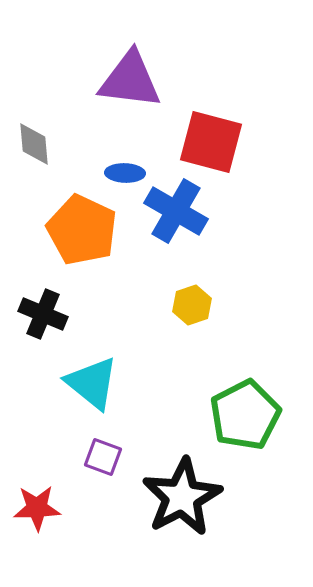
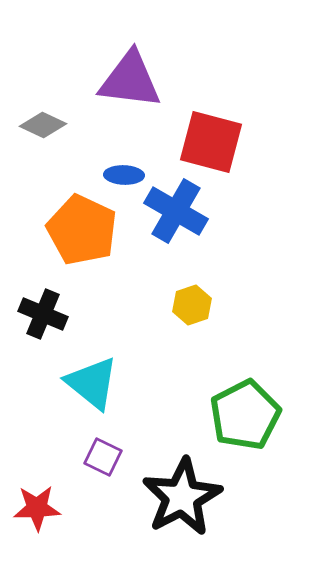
gray diamond: moved 9 px right, 19 px up; rotated 60 degrees counterclockwise
blue ellipse: moved 1 px left, 2 px down
purple square: rotated 6 degrees clockwise
